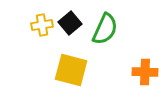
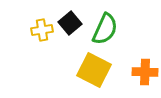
yellow cross: moved 5 px down
yellow square: moved 23 px right; rotated 12 degrees clockwise
